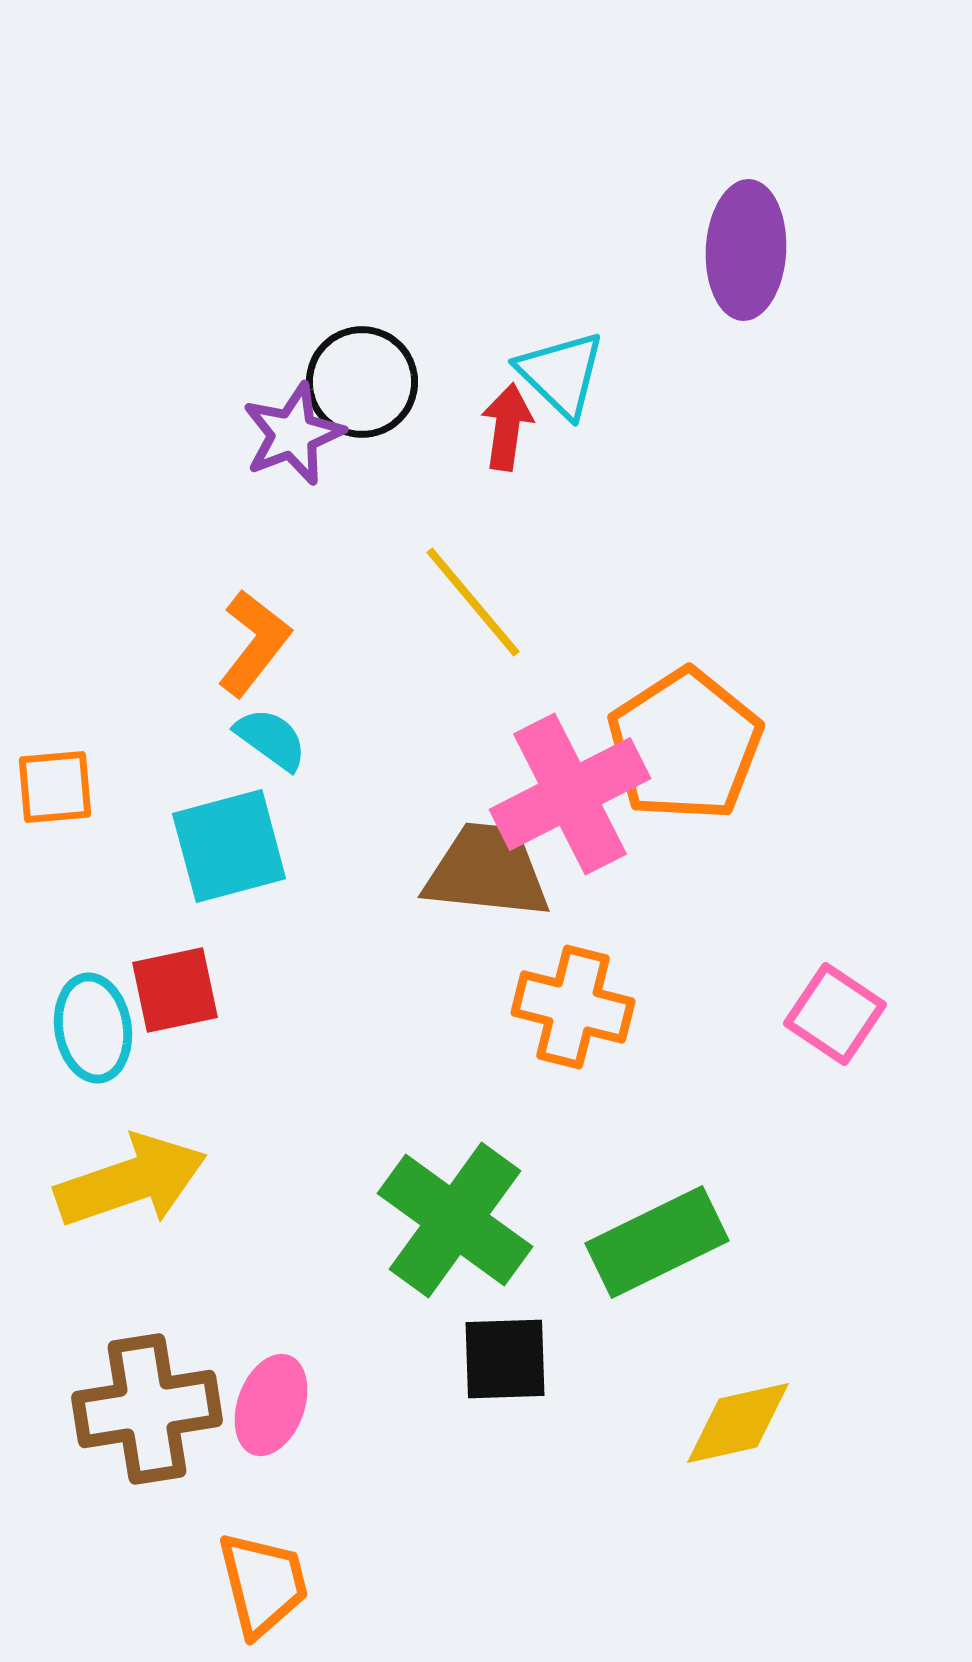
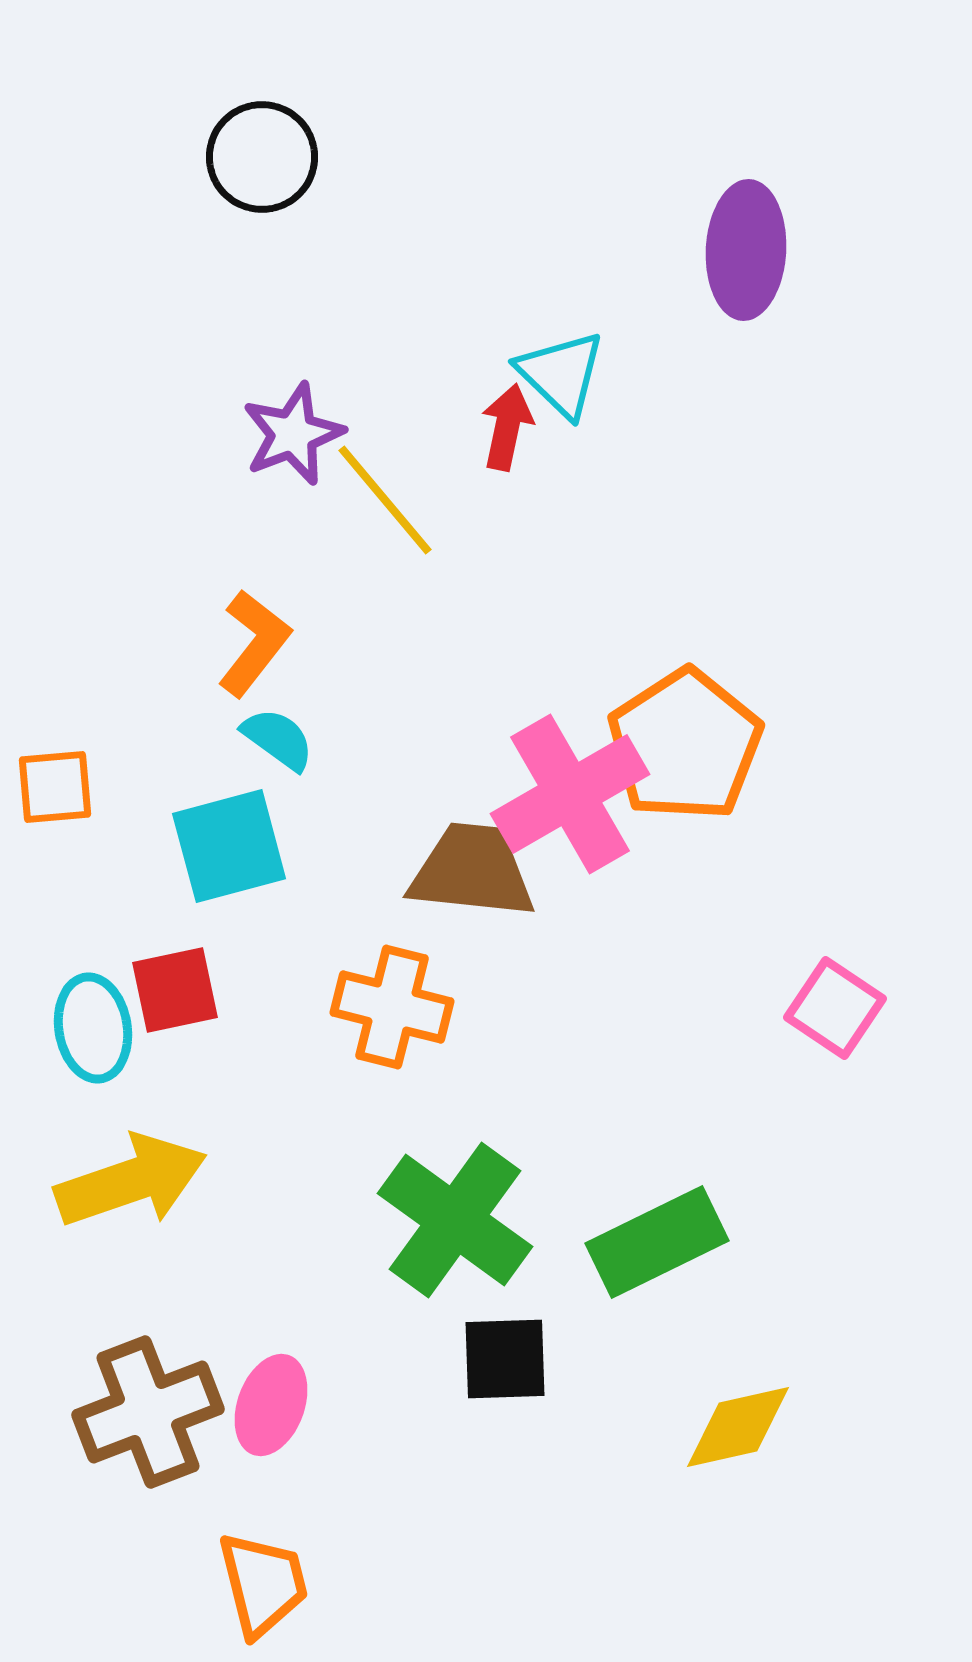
black circle: moved 100 px left, 225 px up
red arrow: rotated 4 degrees clockwise
yellow line: moved 88 px left, 102 px up
cyan semicircle: moved 7 px right
pink cross: rotated 3 degrees counterclockwise
brown trapezoid: moved 15 px left
orange cross: moved 181 px left
pink square: moved 6 px up
brown cross: moved 1 px right, 3 px down; rotated 12 degrees counterclockwise
yellow diamond: moved 4 px down
